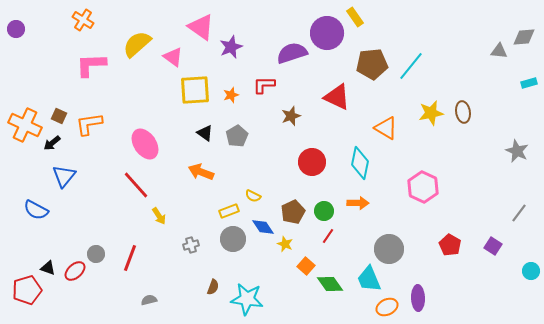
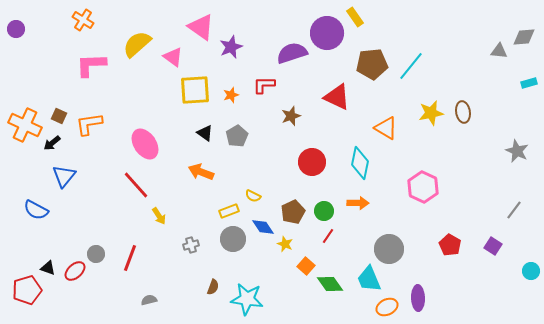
gray line at (519, 213): moved 5 px left, 3 px up
